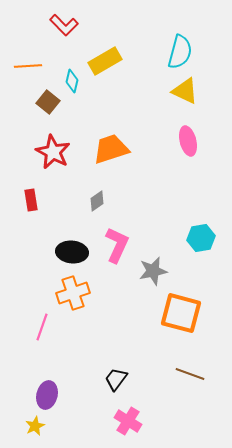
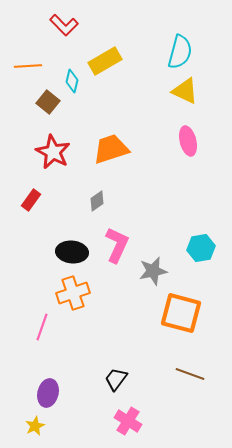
red rectangle: rotated 45 degrees clockwise
cyan hexagon: moved 10 px down
purple ellipse: moved 1 px right, 2 px up
